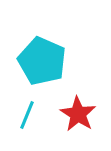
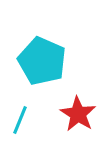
cyan line: moved 7 px left, 5 px down
